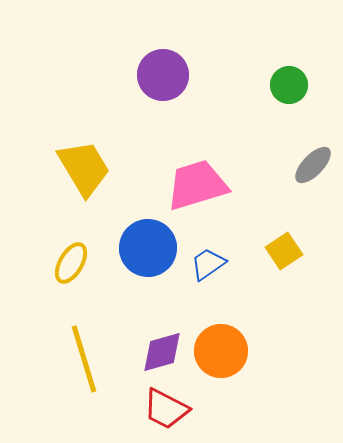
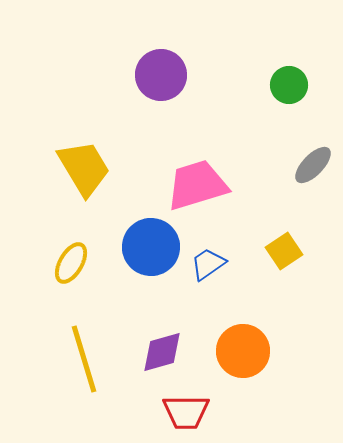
purple circle: moved 2 px left
blue circle: moved 3 px right, 1 px up
orange circle: moved 22 px right
red trapezoid: moved 20 px right, 3 px down; rotated 27 degrees counterclockwise
